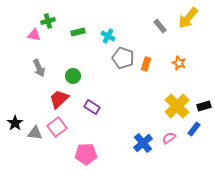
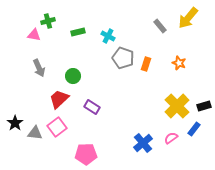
pink semicircle: moved 2 px right
